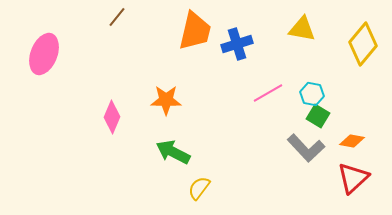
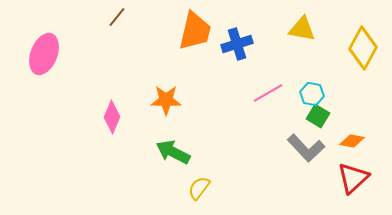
yellow diamond: moved 4 px down; rotated 12 degrees counterclockwise
